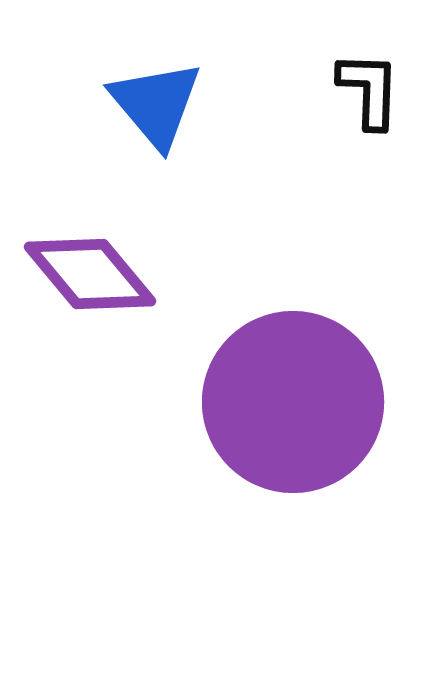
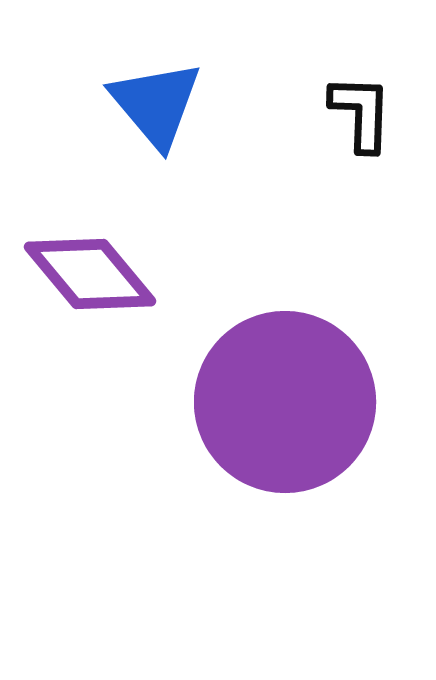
black L-shape: moved 8 px left, 23 px down
purple circle: moved 8 px left
